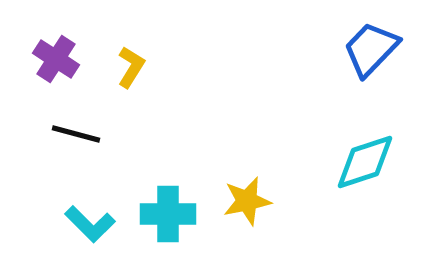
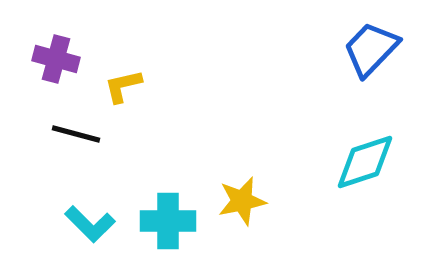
purple cross: rotated 18 degrees counterclockwise
yellow L-shape: moved 8 px left, 19 px down; rotated 135 degrees counterclockwise
yellow star: moved 5 px left
cyan cross: moved 7 px down
